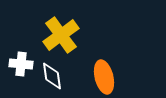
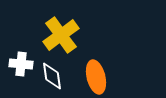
orange ellipse: moved 8 px left
